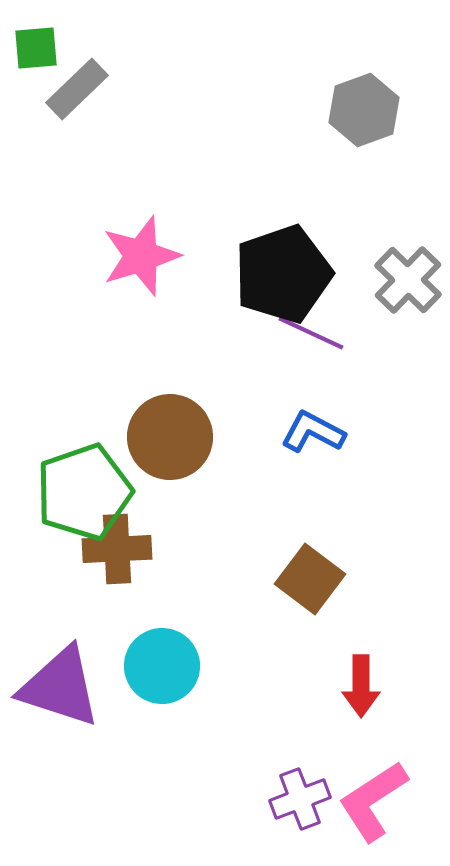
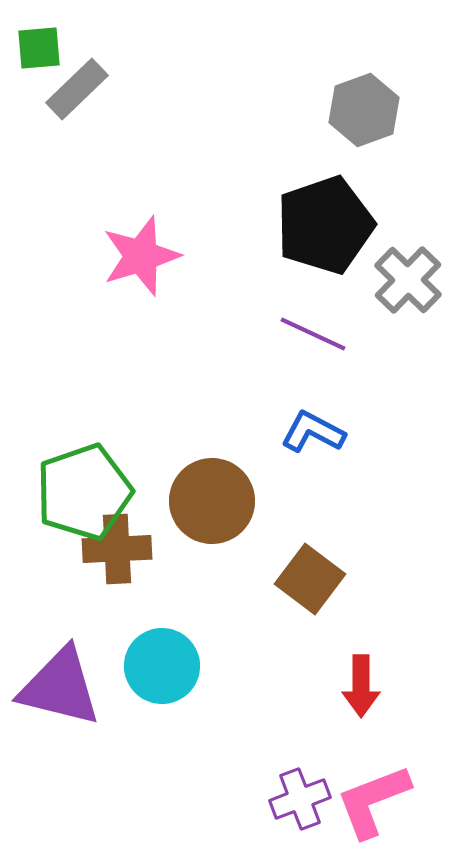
green square: moved 3 px right
black pentagon: moved 42 px right, 49 px up
purple line: moved 2 px right, 1 px down
brown circle: moved 42 px right, 64 px down
purple triangle: rotated 4 degrees counterclockwise
pink L-shape: rotated 12 degrees clockwise
